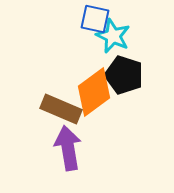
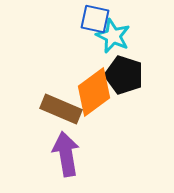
purple arrow: moved 2 px left, 6 px down
